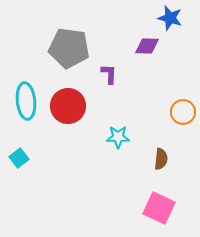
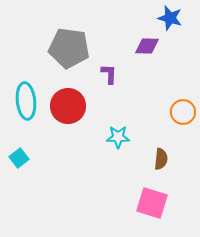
pink square: moved 7 px left, 5 px up; rotated 8 degrees counterclockwise
